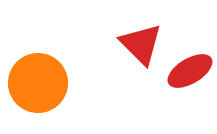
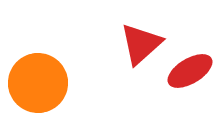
red triangle: rotated 33 degrees clockwise
